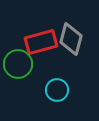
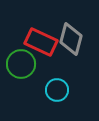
red rectangle: rotated 40 degrees clockwise
green circle: moved 3 px right
